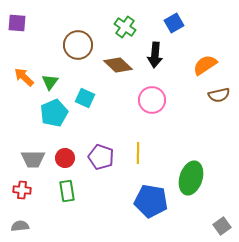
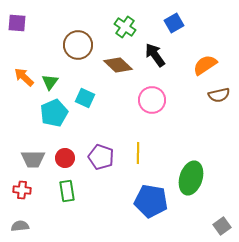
black arrow: rotated 140 degrees clockwise
